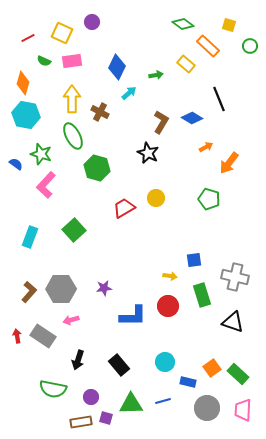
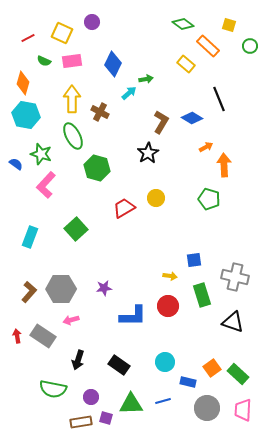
blue diamond at (117, 67): moved 4 px left, 3 px up
green arrow at (156, 75): moved 10 px left, 4 px down
black star at (148, 153): rotated 15 degrees clockwise
orange arrow at (229, 163): moved 5 px left, 2 px down; rotated 140 degrees clockwise
green square at (74, 230): moved 2 px right, 1 px up
black rectangle at (119, 365): rotated 15 degrees counterclockwise
